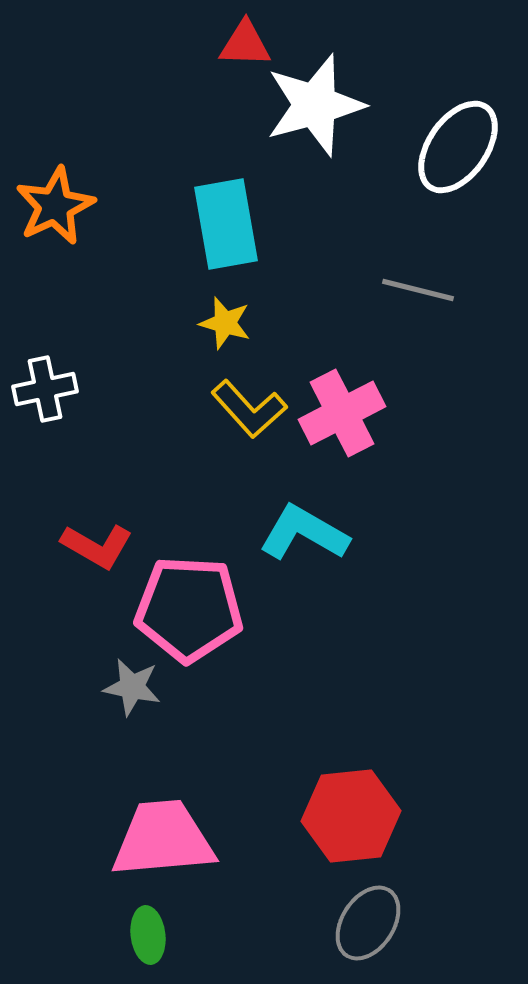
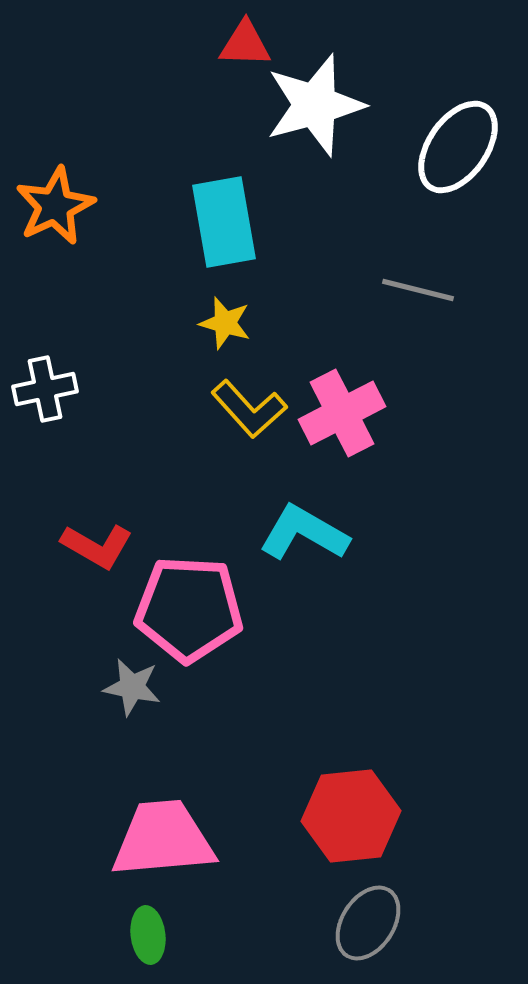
cyan rectangle: moved 2 px left, 2 px up
